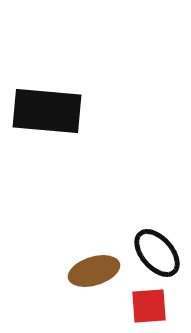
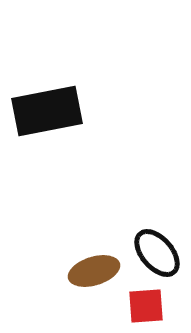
black rectangle: rotated 16 degrees counterclockwise
red square: moved 3 px left
